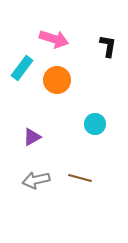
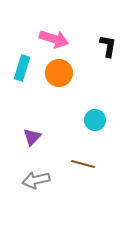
cyan rectangle: rotated 20 degrees counterclockwise
orange circle: moved 2 px right, 7 px up
cyan circle: moved 4 px up
purple triangle: rotated 18 degrees counterclockwise
brown line: moved 3 px right, 14 px up
